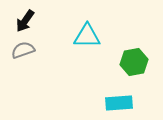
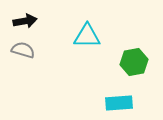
black arrow: rotated 135 degrees counterclockwise
gray semicircle: rotated 35 degrees clockwise
